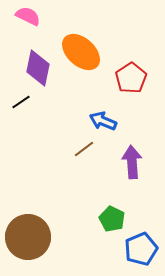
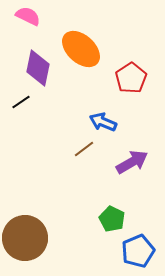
orange ellipse: moved 3 px up
blue arrow: moved 1 px down
purple arrow: rotated 64 degrees clockwise
brown circle: moved 3 px left, 1 px down
blue pentagon: moved 3 px left, 2 px down
